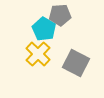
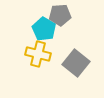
yellow cross: rotated 30 degrees counterclockwise
gray square: rotated 12 degrees clockwise
